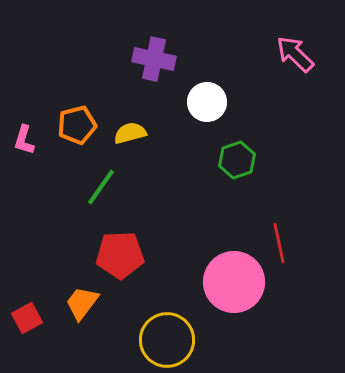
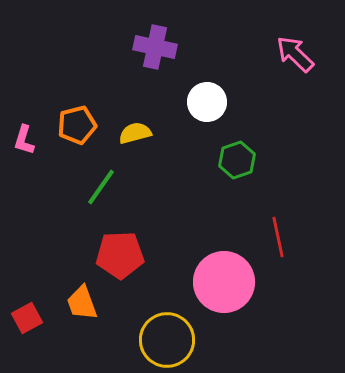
purple cross: moved 1 px right, 12 px up
yellow semicircle: moved 5 px right
red line: moved 1 px left, 6 px up
pink circle: moved 10 px left
orange trapezoid: rotated 57 degrees counterclockwise
